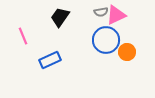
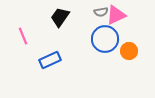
blue circle: moved 1 px left, 1 px up
orange circle: moved 2 px right, 1 px up
